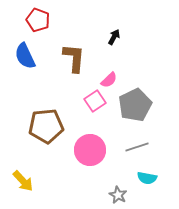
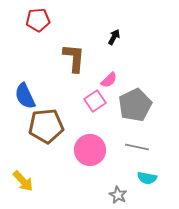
red pentagon: rotated 25 degrees counterclockwise
blue semicircle: moved 40 px down
gray line: rotated 30 degrees clockwise
